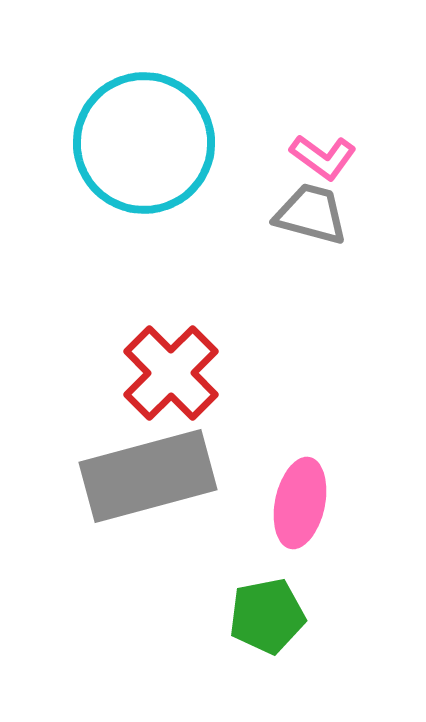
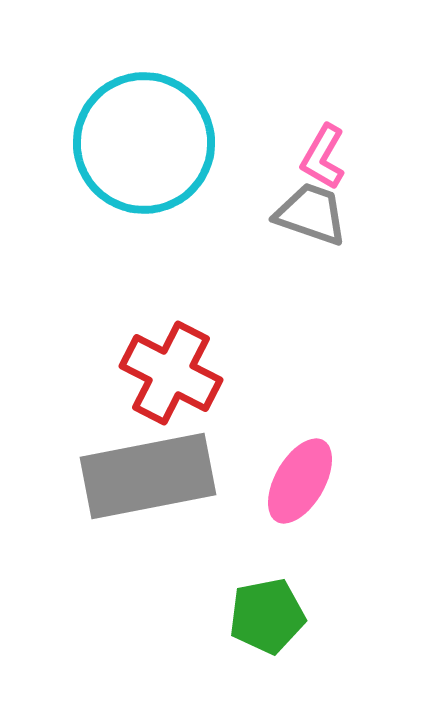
pink L-shape: rotated 84 degrees clockwise
gray trapezoid: rotated 4 degrees clockwise
red cross: rotated 18 degrees counterclockwise
gray rectangle: rotated 4 degrees clockwise
pink ellipse: moved 22 px up; rotated 18 degrees clockwise
